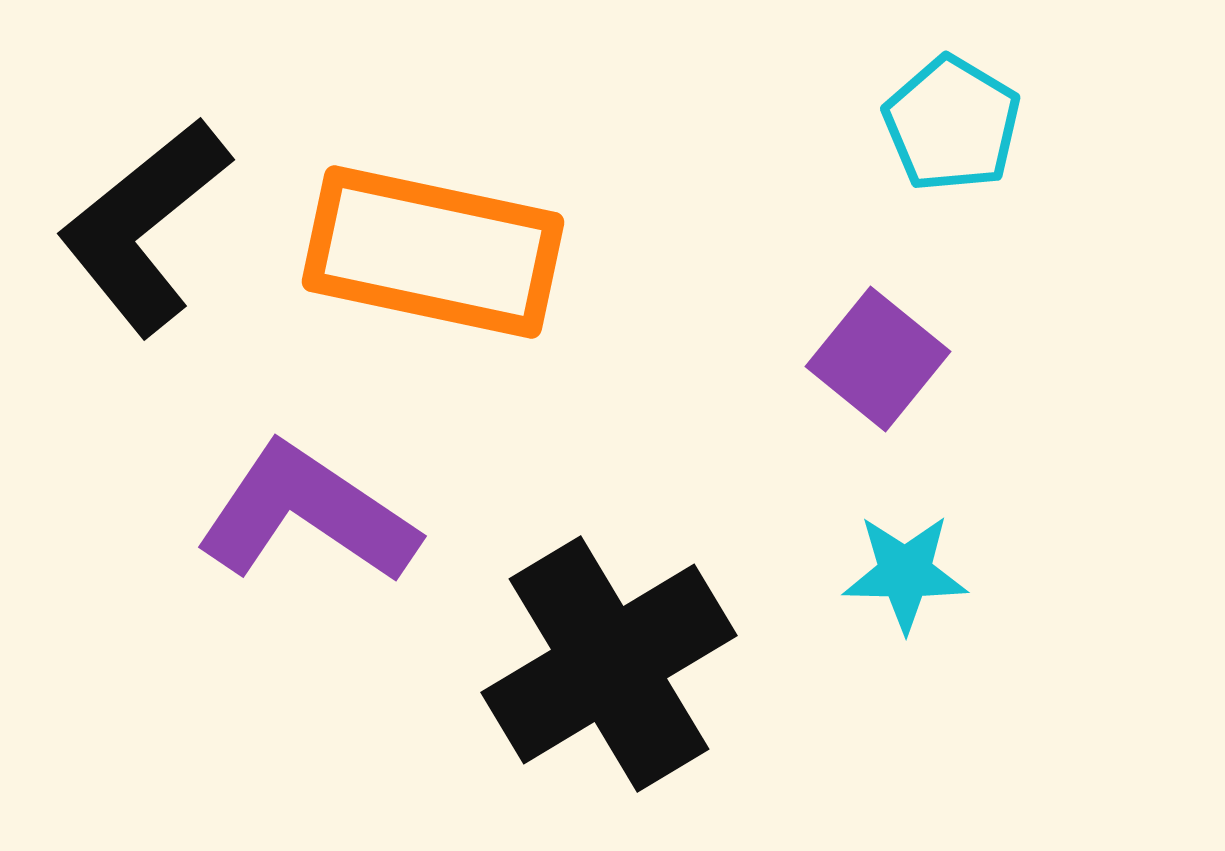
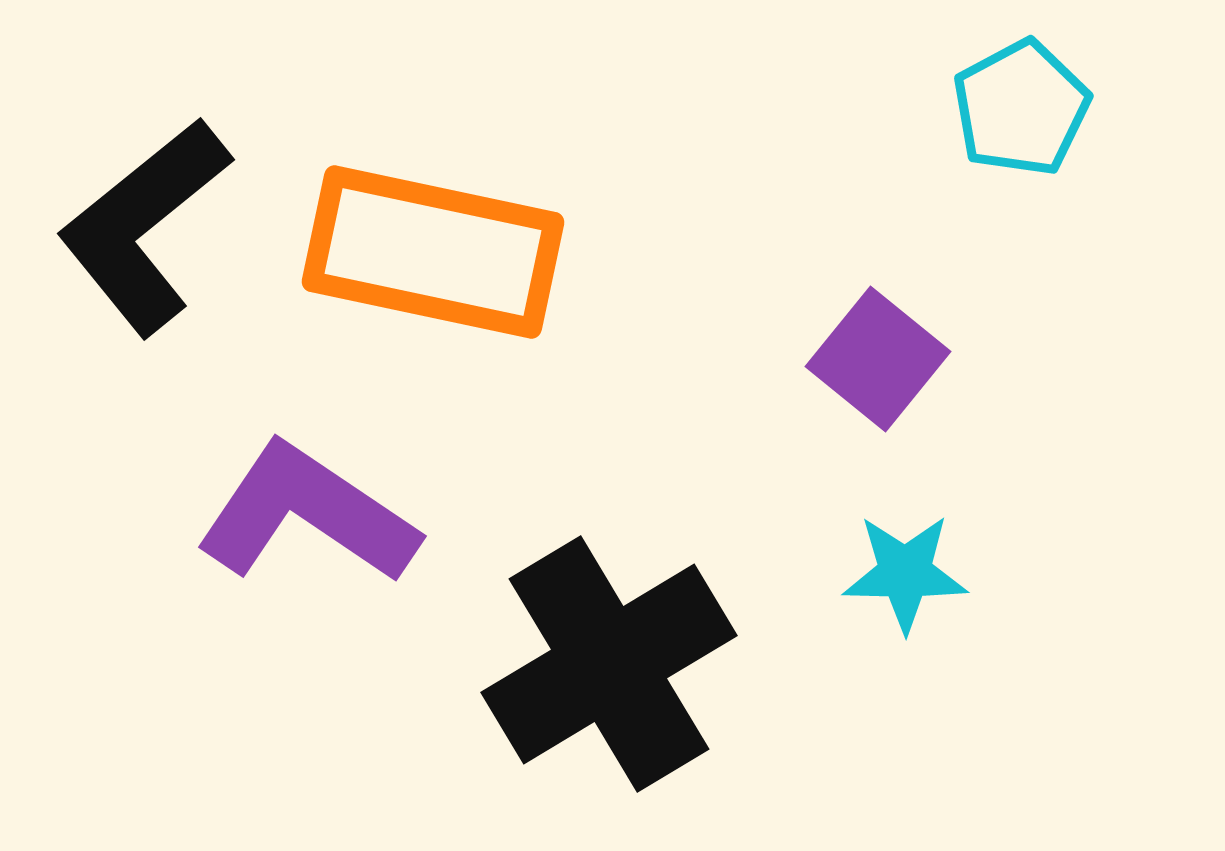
cyan pentagon: moved 69 px right, 16 px up; rotated 13 degrees clockwise
